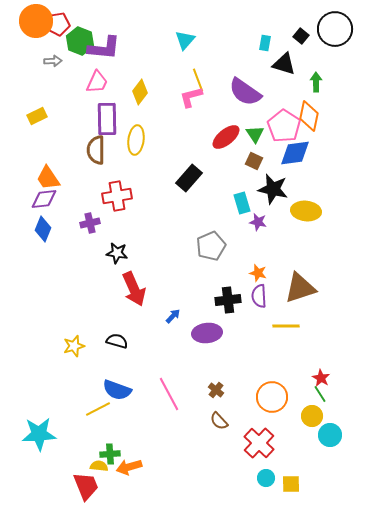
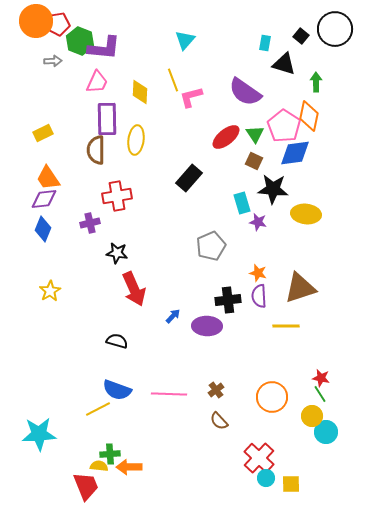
yellow line at (198, 80): moved 25 px left
yellow diamond at (140, 92): rotated 35 degrees counterclockwise
yellow rectangle at (37, 116): moved 6 px right, 17 px down
black star at (273, 189): rotated 8 degrees counterclockwise
yellow ellipse at (306, 211): moved 3 px down
purple ellipse at (207, 333): moved 7 px up; rotated 8 degrees clockwise
yellow star at (74, 346): moved 24 px left, 55 px up; rotated 15 degrees counterclockwise
red star at (321, 378): rotated 18 degrees counterclockwise
brown cross at (216, 390): rotated 14 degrees clockwise
pink line at (169, 394): rotated 60 degrees counterclockwise
cyan circle at (330, 435): moved 4 px left, 3 px up
red cross at (259, 443): moved 15 px down
orange arrow at (129, 467): rotated 15 degrees clockwise
